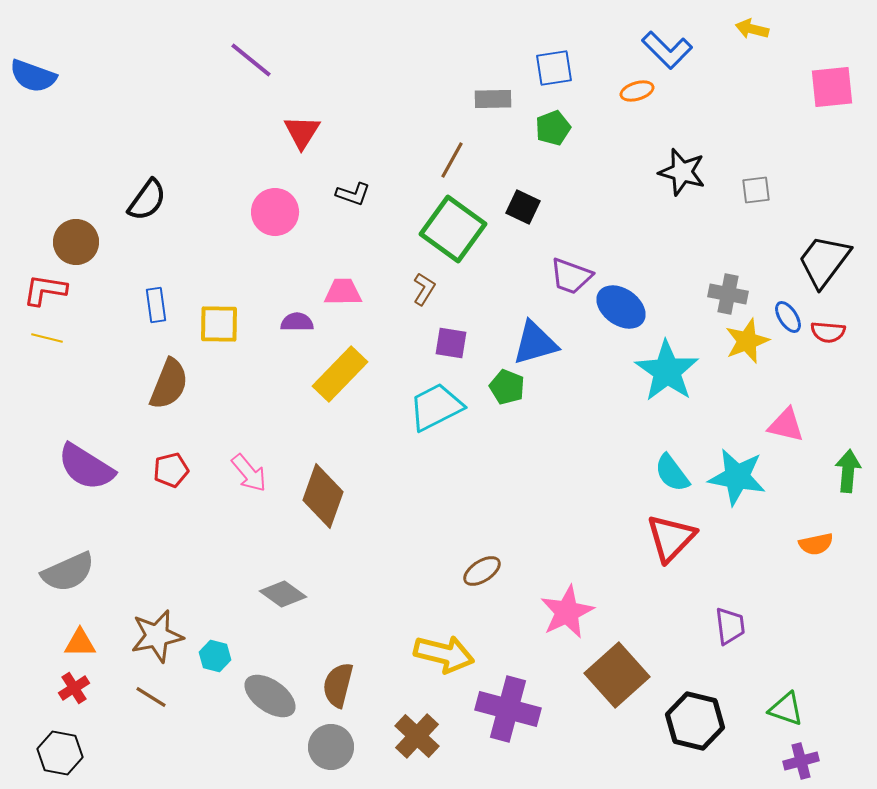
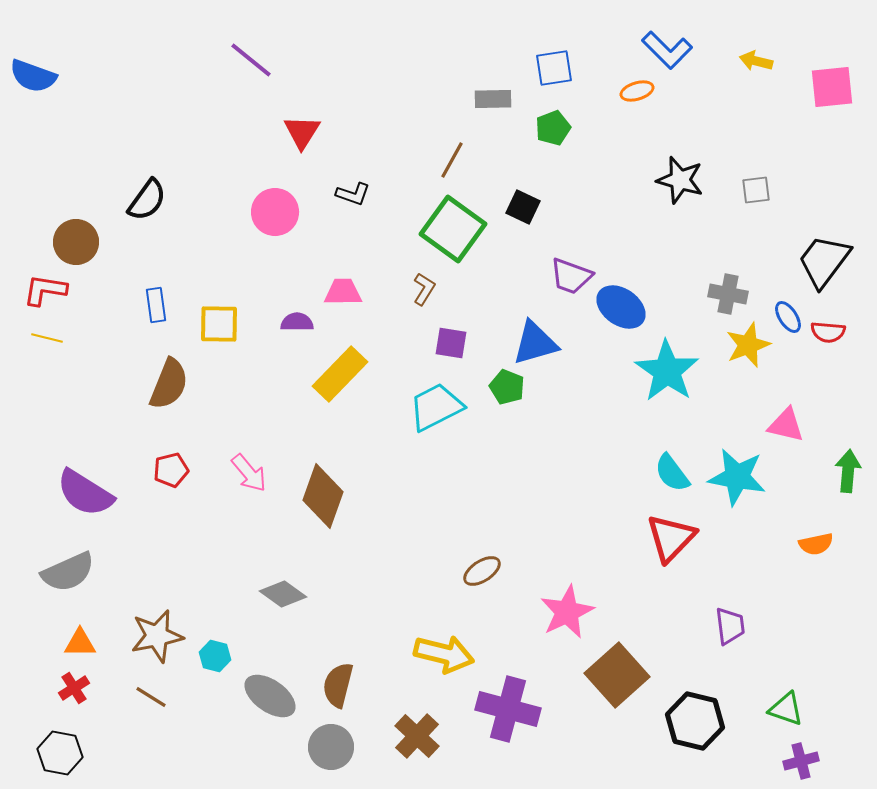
yellow arrow at (752, 29): moved 4 px right, 32 px down
black star at (682, 172): moved 2 px left, 8 px down
yellow star at (747, 341): moved 1 px right, 4 px down
purple semicircle at (86, 467): moved 1 px left, 26 px down
